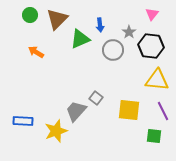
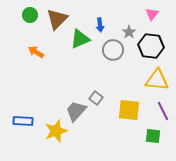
green square: moved 1 px left
